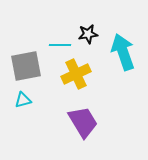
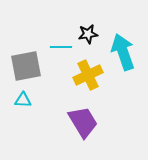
cyan line: moved 1 px right, 2 px down
yellow cross: moved 12 px right, 1 px down
cyan triangle: rotated 18 degrees clockwise
